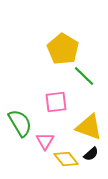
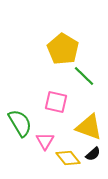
pink square: rotated 20 degrees clockwise
black semicircle: moved 2 px right
yellow diamond: moved 2 px right, 1 px up
